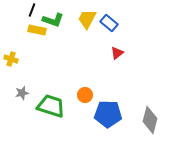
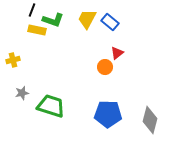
blue rectangle: moved 1 px right, 1 px up
yellow cross: moved 2 px right, 1 px down; rotated 32 degrees counterclockwise
orange circle: moved 20 px right, 28 px up
